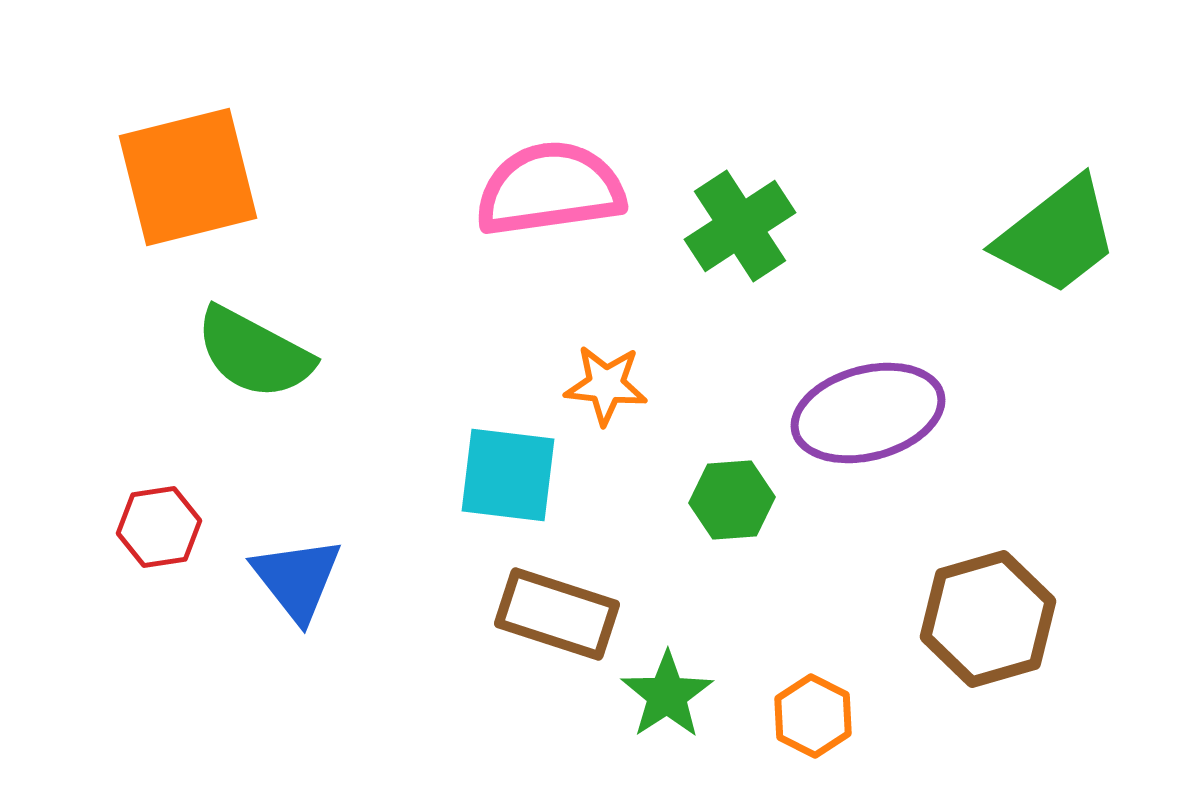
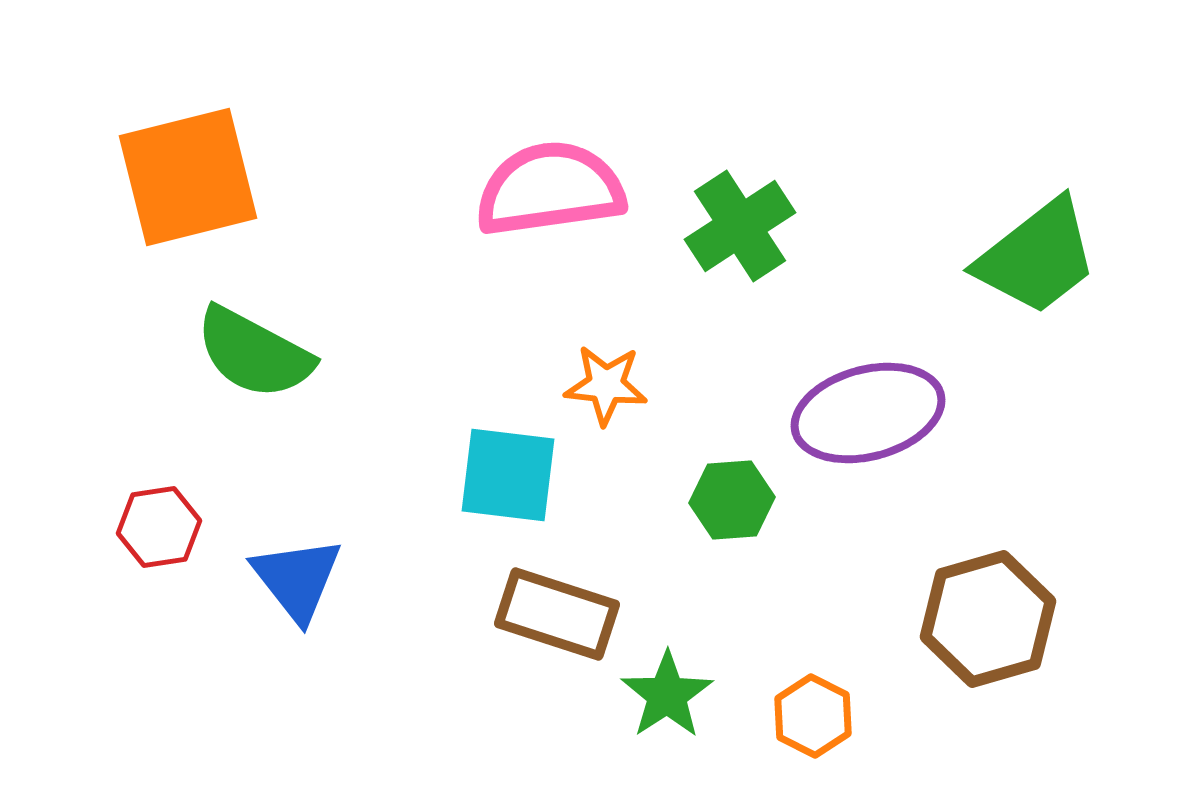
green trapezoid: moved 20 px left, 21 px down
